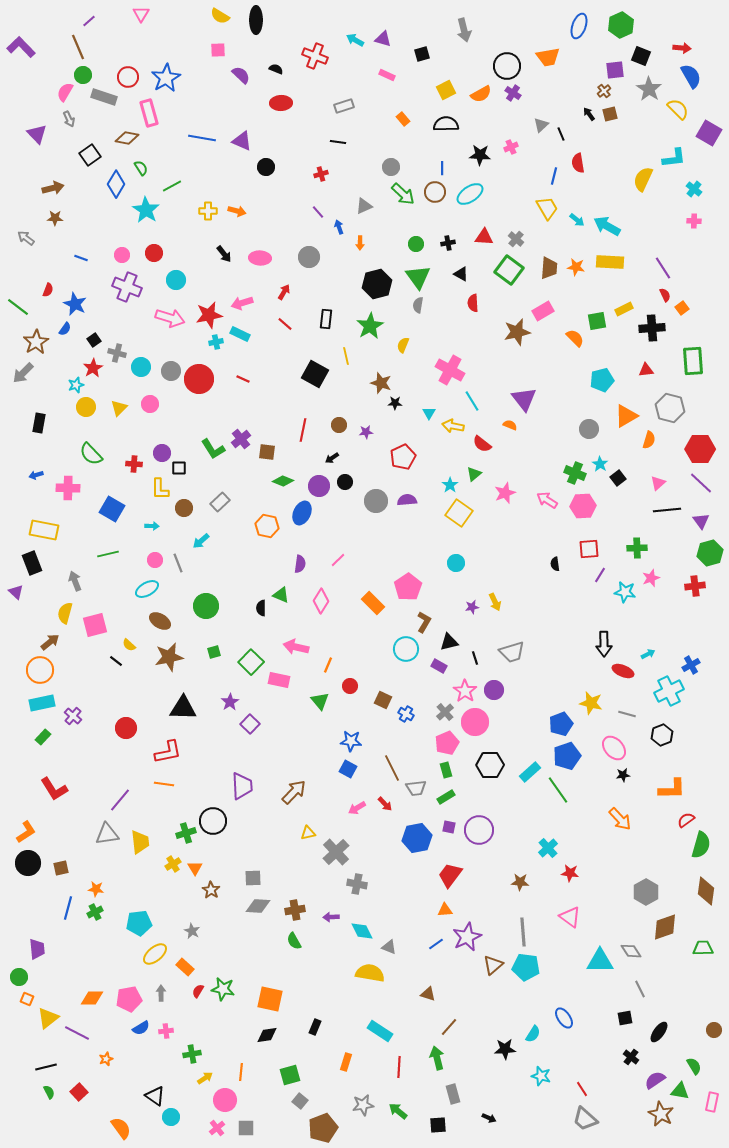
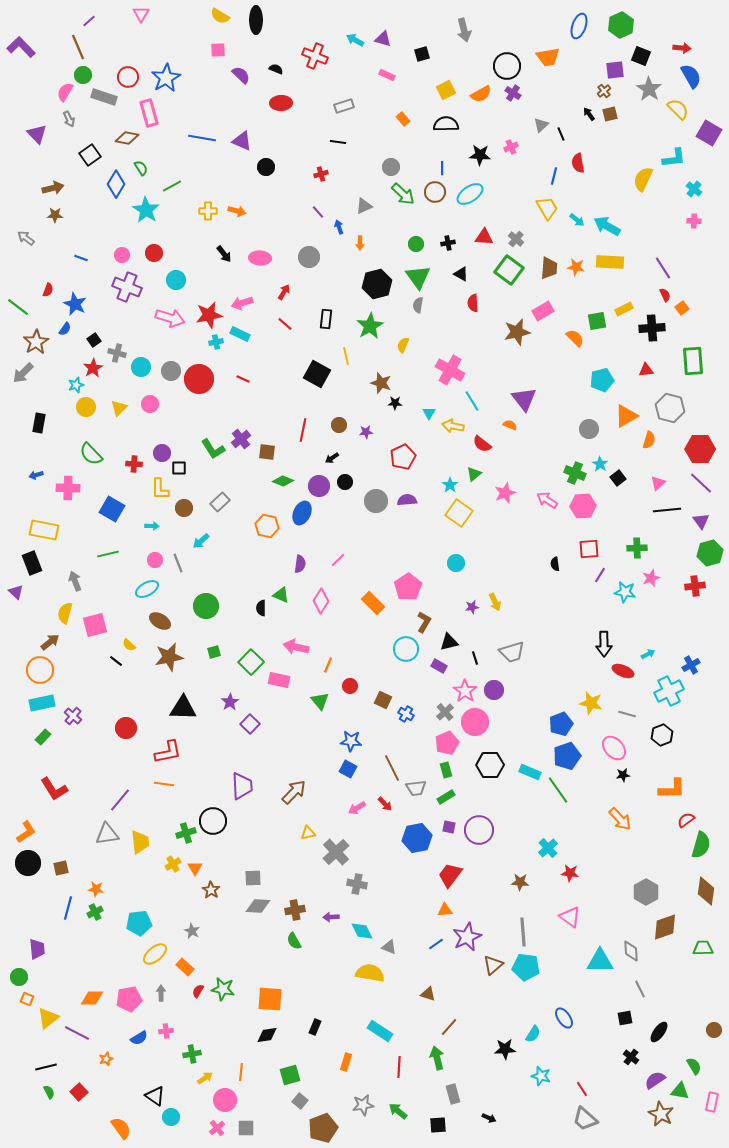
brown star at (55, 218): moved 3 px up
black square at (315, 374): moved 2 px right
cyan rectangle at (530, 772): rotated 65 degrees clockwise
gray diamond at (631, 951): rotated 30 degrees clockwise
orange square at (270, 999): rotated 8 degrees counterclockwise
blue semicircle at (141, 1028): moved 2 px left, 10 px down
